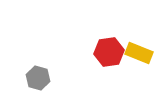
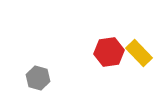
yellow rectangle: rotated 24 degrees clockwise
